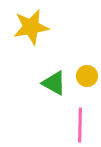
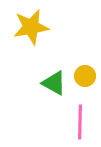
yellow circle: moved 2 px left
pink line: moved 3 px up
